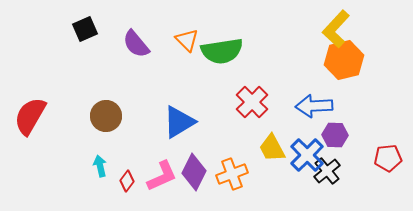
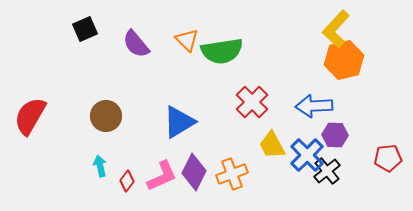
yellow trapezoid: moved 3 px up
